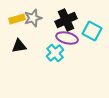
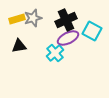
purple ellipse: moved 1 px right; rotated 40 degrees counterclockwise
